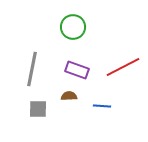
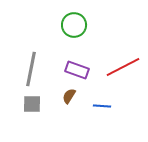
green circle: moved 1 px right, 2 px up
gray line: moved 1 px left
brown semicircle: rotated 56 degrees counterclockwise
gray square: moved 6 px left, 5 px up
